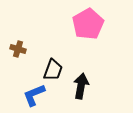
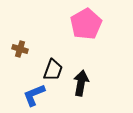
pink pentagon: moved 2 px left
brown cross: moved 2 px right
black arrow: moved 3 px up
